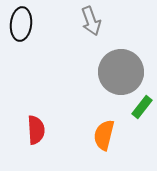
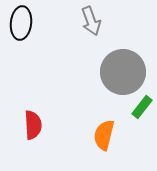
black ellipse: moved 1 px up
gray circle: moved 2 px right
red semicircle: moved 3 px left, 5 px up
